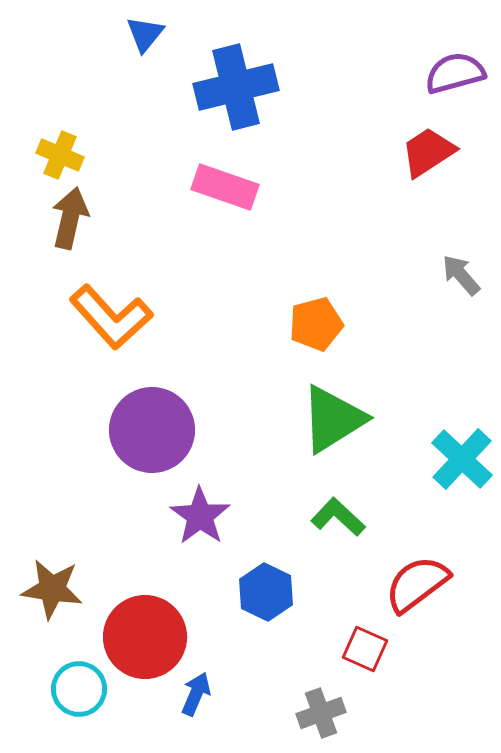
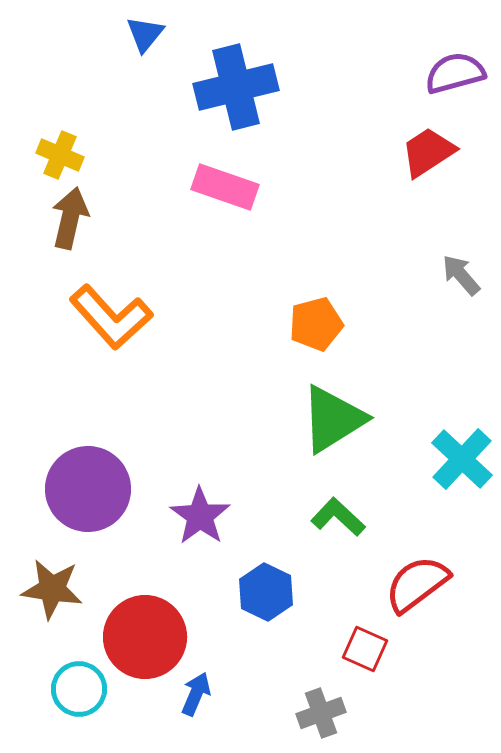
purple circle: moved 64 px left, 59 px down
